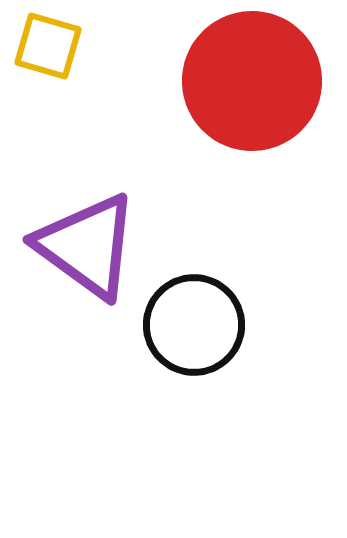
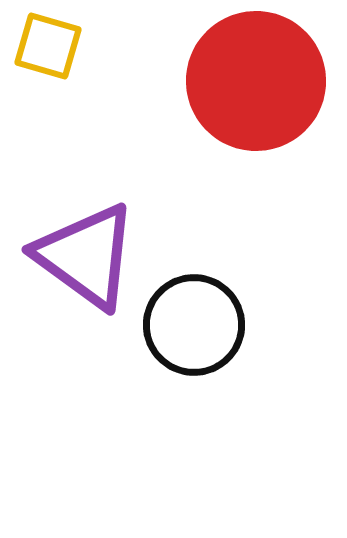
red circle: moved 4 px right
purple triangle: moved 1 px left, 10 px down
